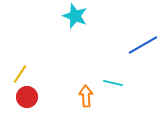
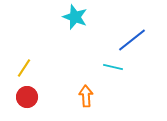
cyan star: moved 1 px down
blue line: moved 11 px left, 5 px up; rotated 8 degrees counterclockwise
yellow line: moved 4 px right, 6 px up
cyan line: moved 16 px up
